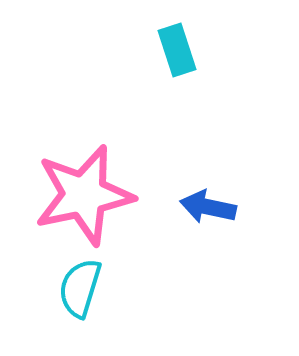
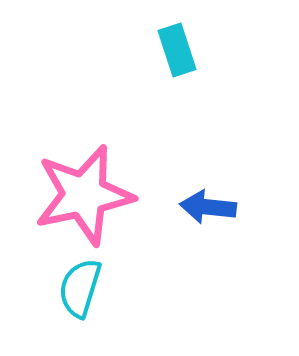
blue arrow: rotated 6 degrees counterclockwise
